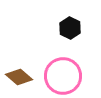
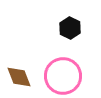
brown diamond: rotated 28 degrees clockwise
